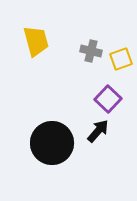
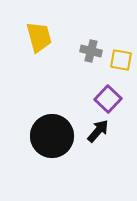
yellow trapezoid: moved 3 px right, 4 px up
yellow square: moved 1 px down; rotated 30 degrees clockwise
black circle: moved 7 px up
